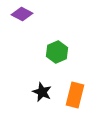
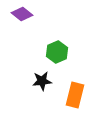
purple diamond: rotated 10 degrees clockwise
black star: moved 11 px up; rotated 30 degrees counterclockwise
